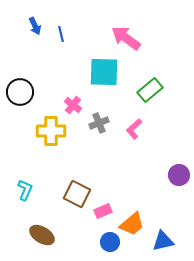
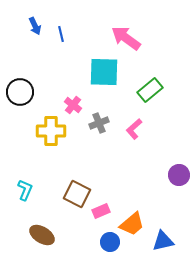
pink rectangle: moved 2 px left
